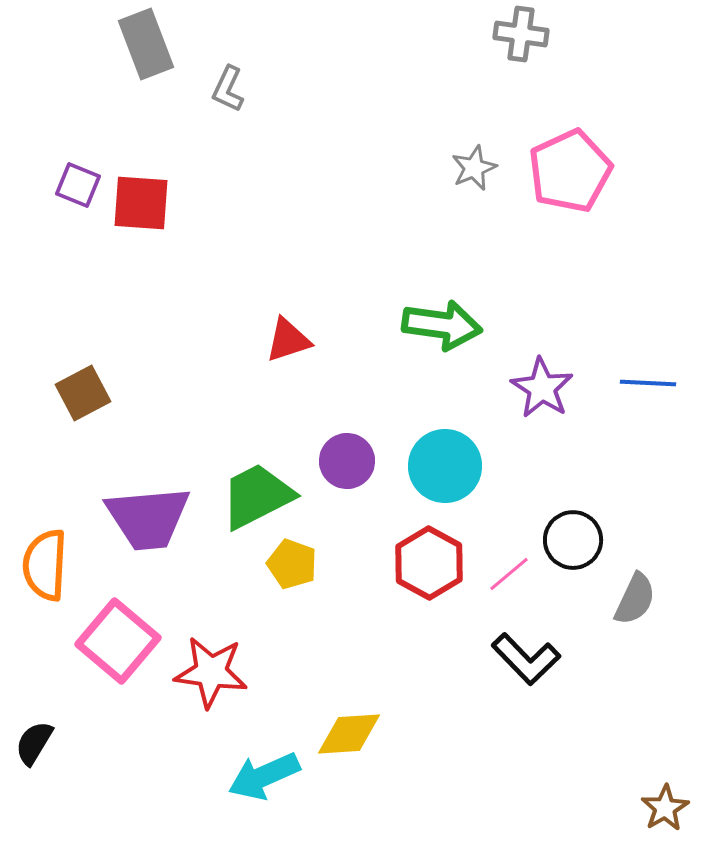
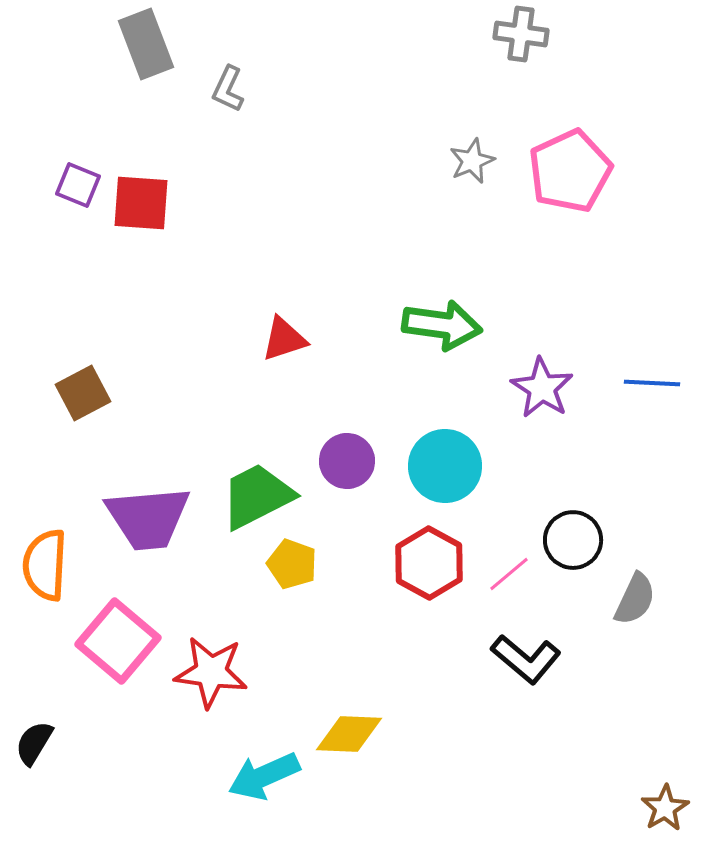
gray star: moved 2 px left, 7 px up
red triangle: moved 4 px left, 1 px up
blue line: moved 4 px right
black L-shape: rotated 6 degrees counterclockwise
yellow diamond: rotated 6 degrees clockwise
